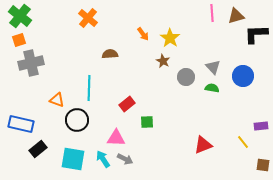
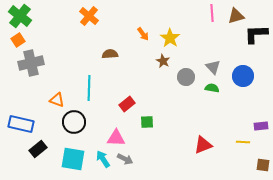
orange cross: moved 1 px right, 2 px up
orange square: moved 1 px left; rotated 16 degrees counterclockwise
black circle: moved 3 px left, 2 px down
yellow line: rotated 48 degrees counterclockwise
